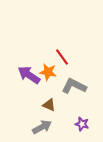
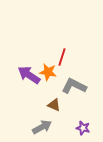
red line: rotated 54 degrees clockwise
brown triangle: moved 5 px right
purple star: moved 1 px right, 4 px down
